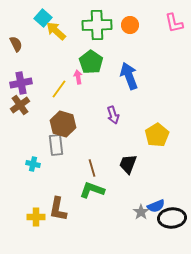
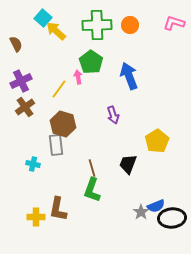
pink L-shape: rotated 120 degrees clockwise
purple cross: moved 2 px up; rotated 15 degrees counterclockwise
brown cross: moved 5 px right, 2 px down
yellow pentagon: moved 6 px down
green L-shape: rotated 90 degrees counterclockwise
